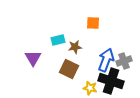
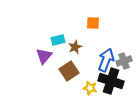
brown star: rotated 16 degrees counterclockwise
purple triangle: moved 11 px right, 2 px up; rotated 12 degrees clockwise
brown square: moved 2 px down; rotated 30 degrees clockwise
